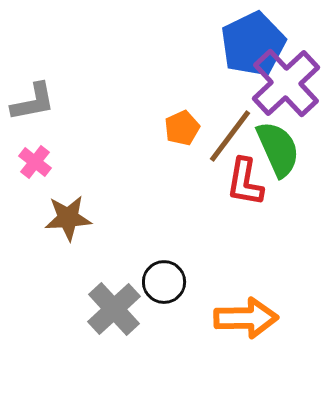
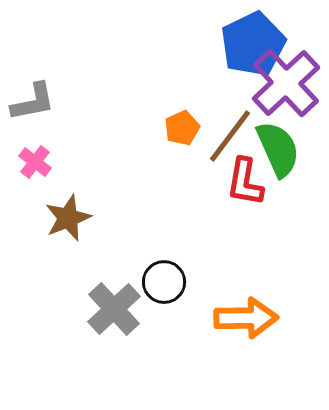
brown star: rotated 18 degrees counterclockwise
